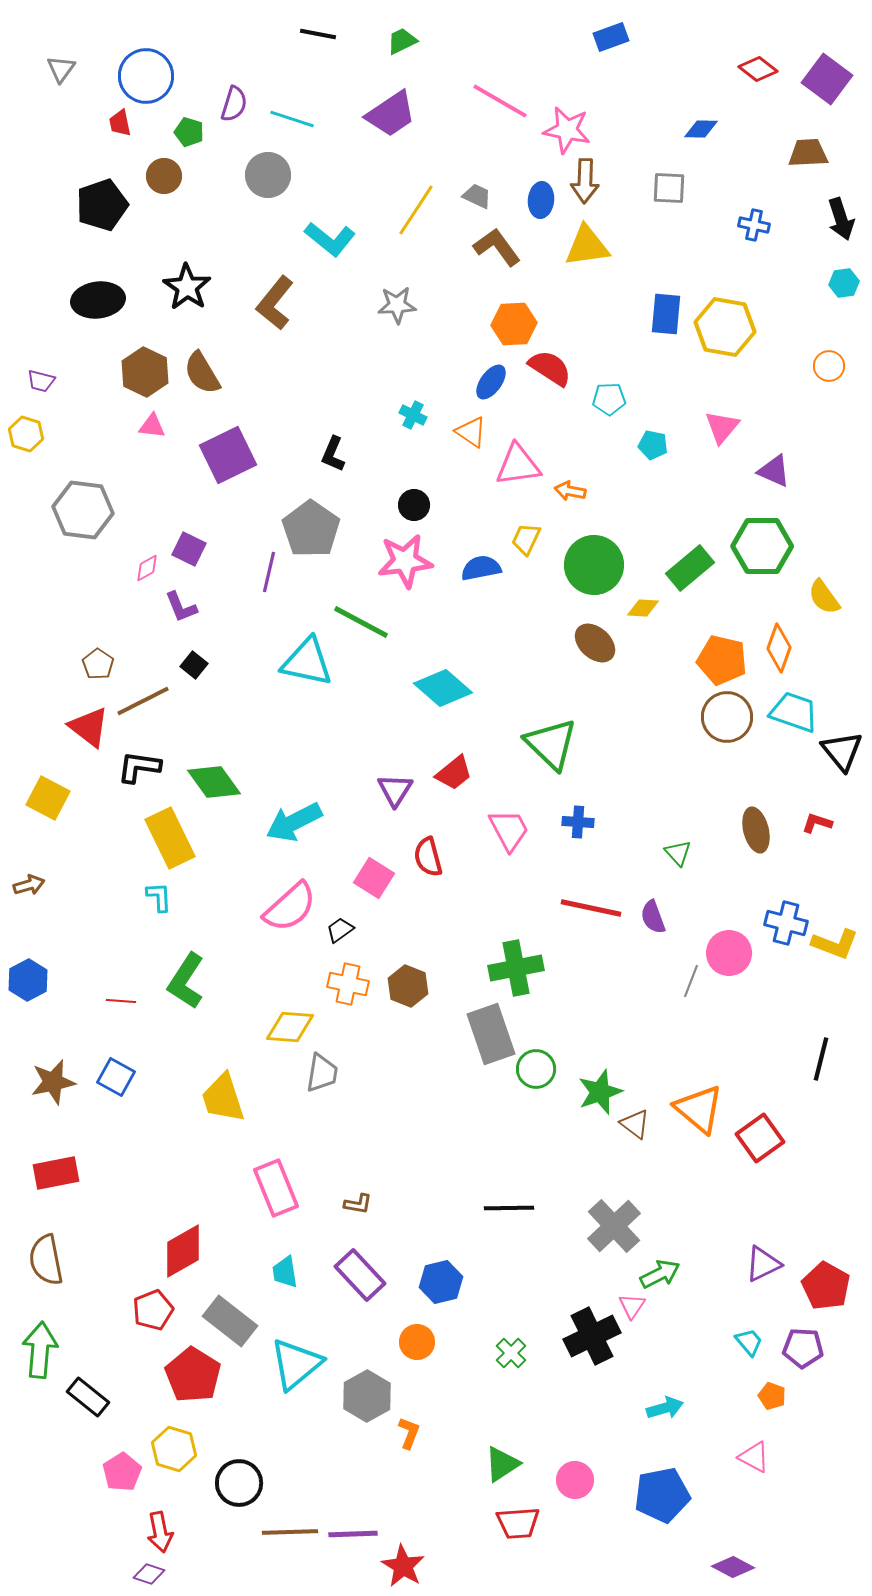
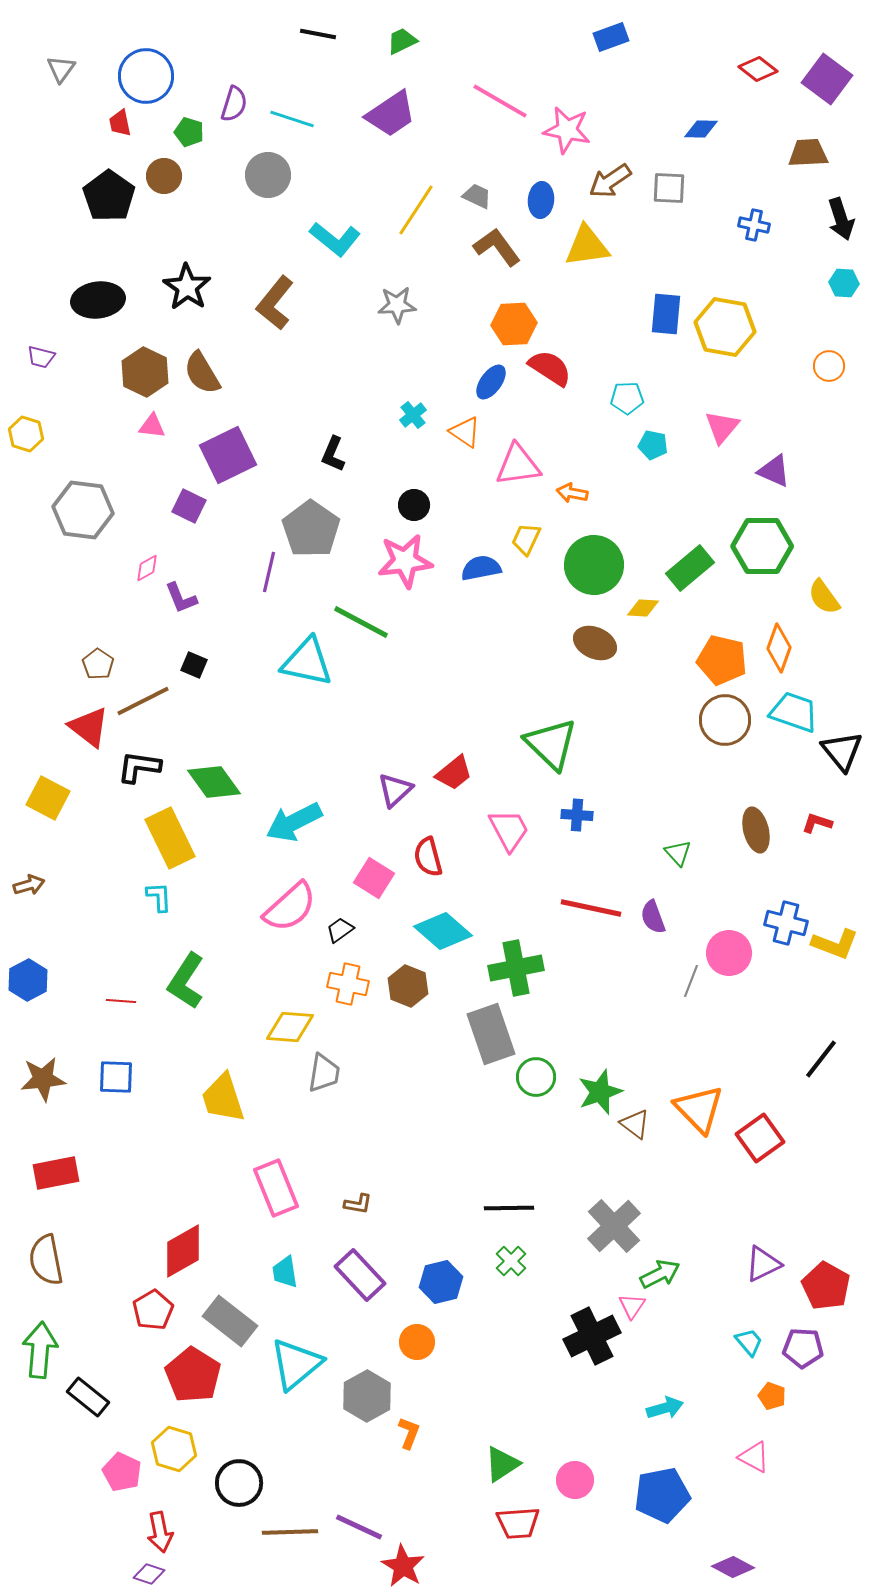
brown arrow at (585, 181): moved 25 px right; rotated 54 degrees clockwise
black pentagon at (102, 205): moved 7 px right, 9 px up; rotated 18 degrees counterclockwise
cyan L-shape at (330, 239): moved 5 px right
cyan hexagon at (844, 283): rotated 12 degrees clockwise
purple trapezoid at (41, 381): moved 24 px up
cyan pentagon at (609, 399): moved 18 px right, 1 px up
cyan cross at (413, 415): rotated 24 degrees clockwise
orange triangle at (471, 432): moved 6 px left
orange arrow at (570, 491): moved 2 px right, 2 px down
purple square at (189, 549): moved 43 px up
purple L-shape at (181, 607): moved 9 px up
brown ellipse at (595, 643): rotated 18 degrees counterclockwise
black square at (194, 665): rotated 16 degrees counterclockwise
cyan diamond at (443, 688): moved 243 px down
brown circle at (727, 717): moved 2 px left, 3 px down
purple triangle at (395, 790): rotated 15 degrees clockwise
blue cross at (578, 822): moved 1 px left, 7 px up
black line at (821, 1059): rotated 24 degrees clockwise
green circle at (536, 1069): moved 8 px down
gray trapezoid at (322, 1073): moved 2 px right
blue square at (116, 1077): rotated 27 degrees counterclockwise
brown star at (53, 1082): moved 10 px left, 3 px up; rotated 6 degrees clockwise
orange triangle at (699, 1109): rotated 6 degrees clockwise
red pentagon at (153, 1310): rotated 9 degrees counterclockwise
green cross at (511, 1353): moved 92 px up
pink pentagon at (122, 1472): rotated 15 degrees counterclockwise
purple line at (353, 1534): moved 6 px right, 7 px up; rotated 27 degrees clockwise
